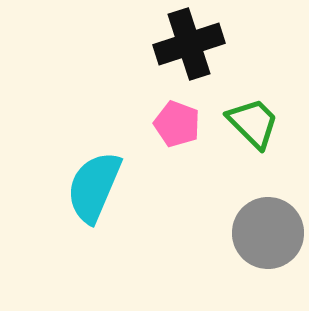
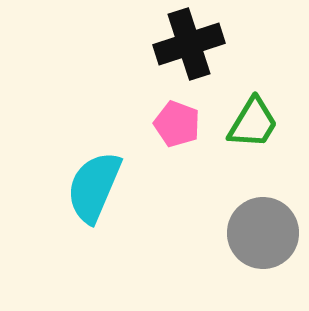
green trapezoid: rotated 76 degrees clockwise
gray circle: moved 5 px left
